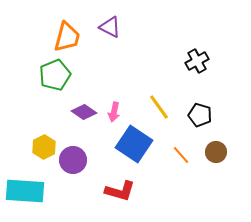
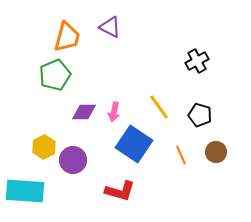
purple diamond: rotated 35 degrees counterclockwise
orange line: rotated 18 degrees clockwise
